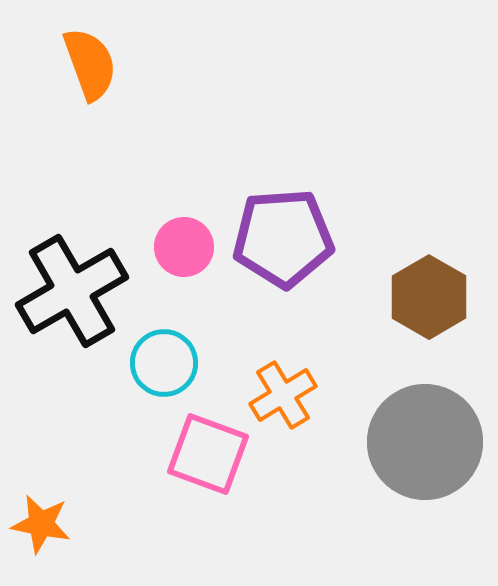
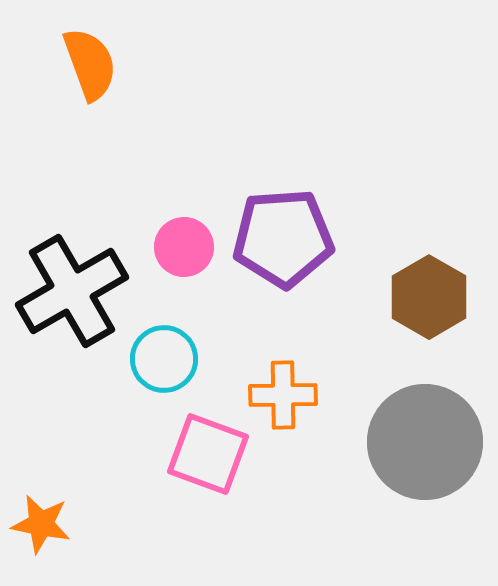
cyan circle: moved 4 px up
orange cross: rotated 30 degrees clockwise
